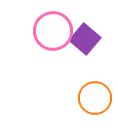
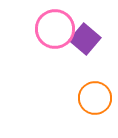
pink circle: moved 2 px right, 2 px up
